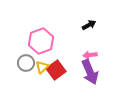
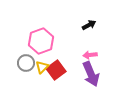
purple arrow: moved 1 px right, 2 px down
